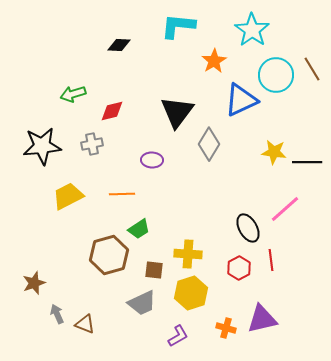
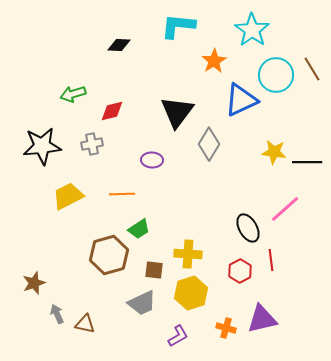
red hexagon: moved 1 px right, 3 px down
brown triangle: rotated 10 degrees counterclockwise
